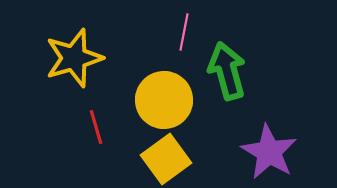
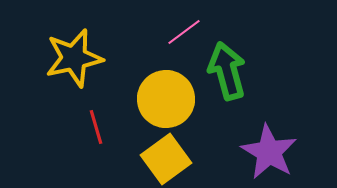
pink line: rotated 42 degrees clockwise
yellow star: rotated 4 degrees clockwise
yellow circle: moved 2 px right, 1 px up
